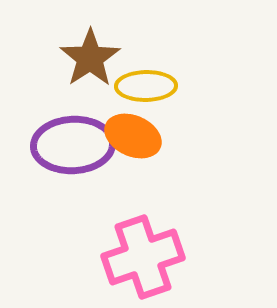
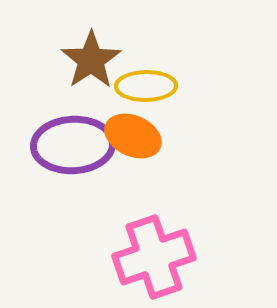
brown star: moved 1 px right, 2 px down
pink cross: moved 11 px right
